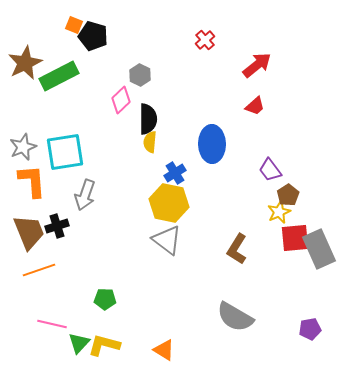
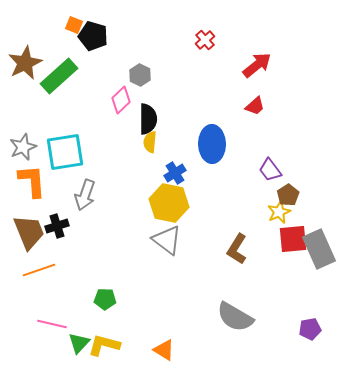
green rectangle: rotated 15 degrees counterclockwise
red square: moved 2 px left, 1 px down
